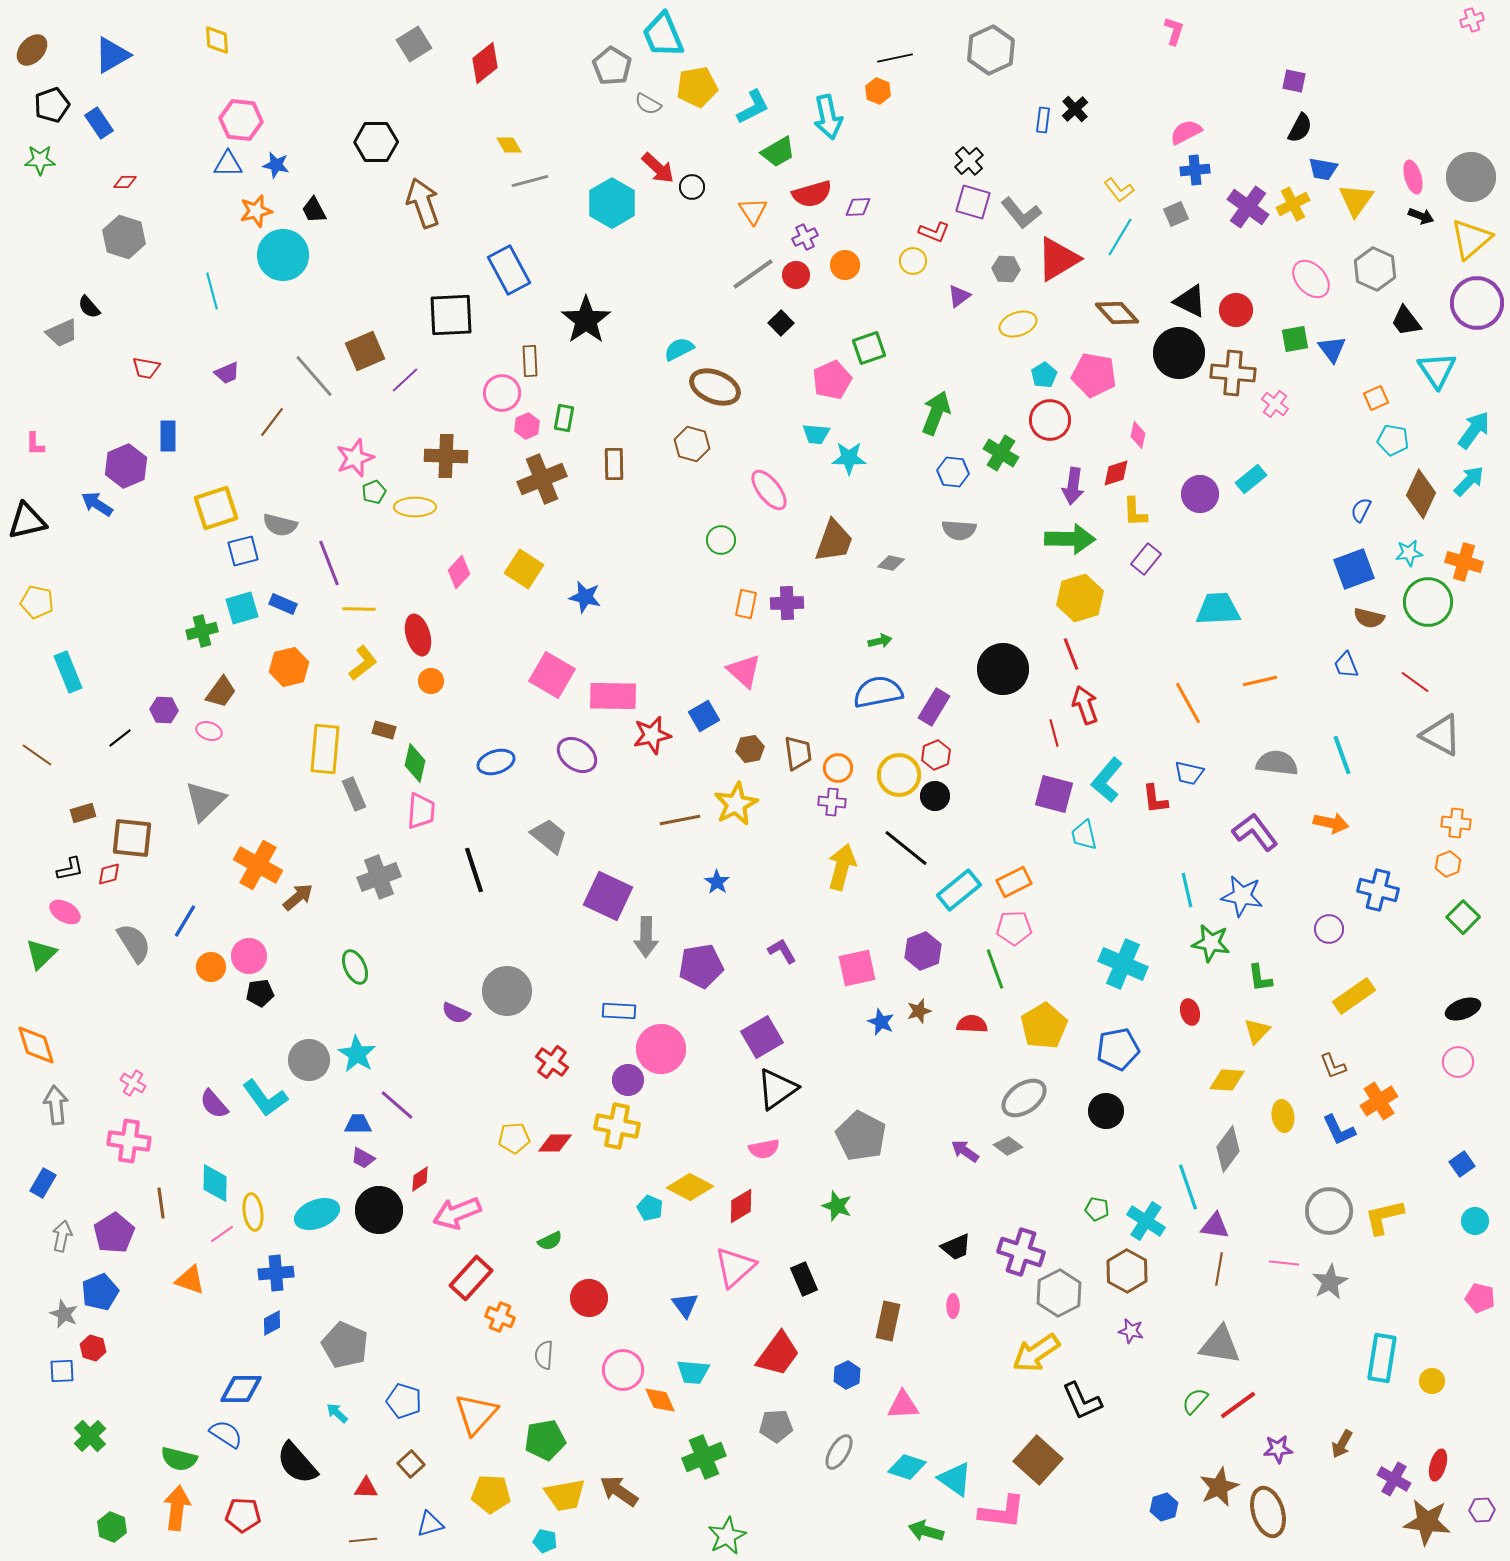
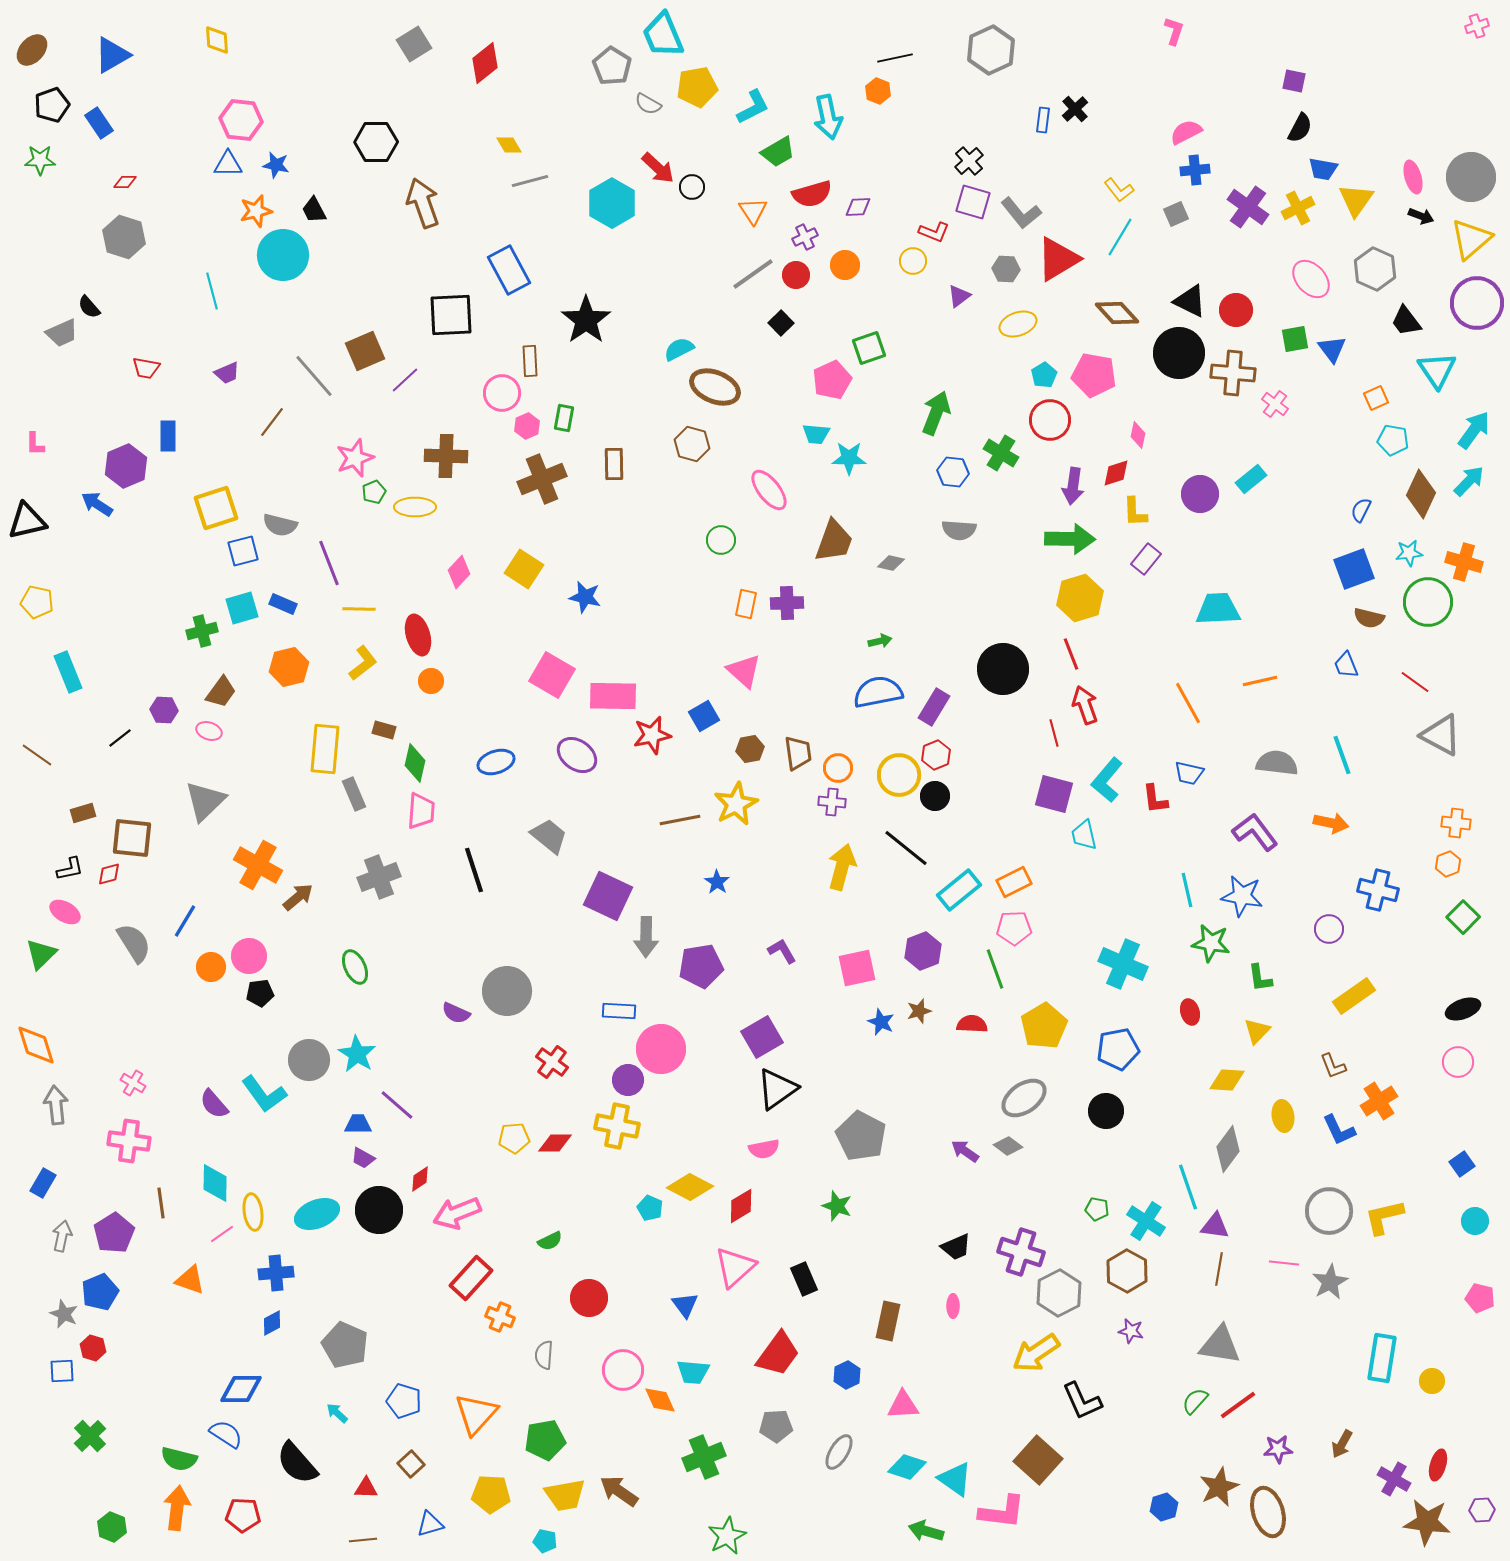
pink cross at (1472, 20): moved 5 px right, 6 px down
yellow cross at (1293, 204): moved 5 px right, 4 px down
cyan L-shape at (265, 1098): moved 1 px left, 4 px up
